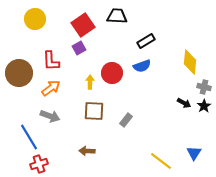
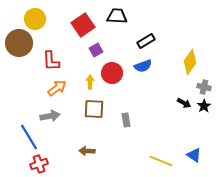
purple square: moved 17 px right, 2 px down
yellow diamond: rotated 30 degrees clockwise
blue semicircle: moved 1 px right
brown circle: moved 30 px up
orange arrow: moved 6 px right
brown square: moved 2 px up
gray arrow: rotated 30 degrees counterclockwise
gray rectangle: rotated 48 degrees counterclockwise
blue triangle: moved 2 px down; rotated 28 degrees counterclockwise
yellow line: rotated 15 degrees counterclockwise
